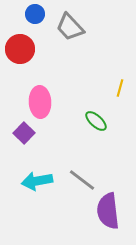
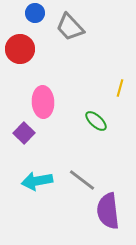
blue circle: moved 1 px up
pink ellipse: moved 3 px right
